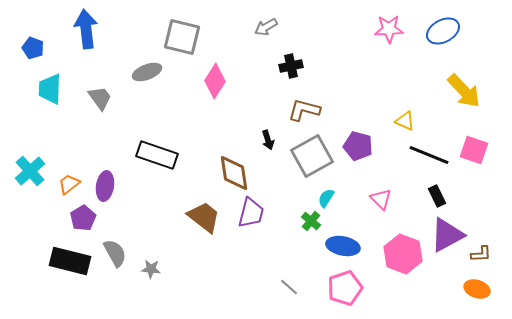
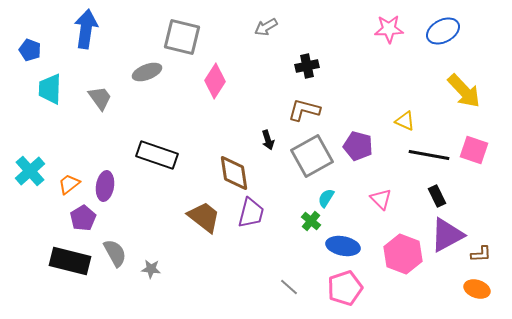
blue arrow at (86, 29): rotated 15 degrees clockwise
blue pentagon at (33, 48): moved 3 px left, 2 px down
black cross at (291, 66): moved 16 px right
black line at (429, 155): rotated 12 degrees counterclockwise
